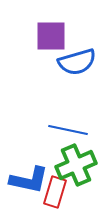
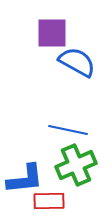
purple square: moved 1 px right, 3 px up
blue semicircle: rotated 135 degrees counterclockwise
blue L-shape: moved 4 px left, 1 px up; rotated 18 degrees counterclockwise
red rectangle: moved 6 px left, 9 px down; rotated 72 degrees clockwise
